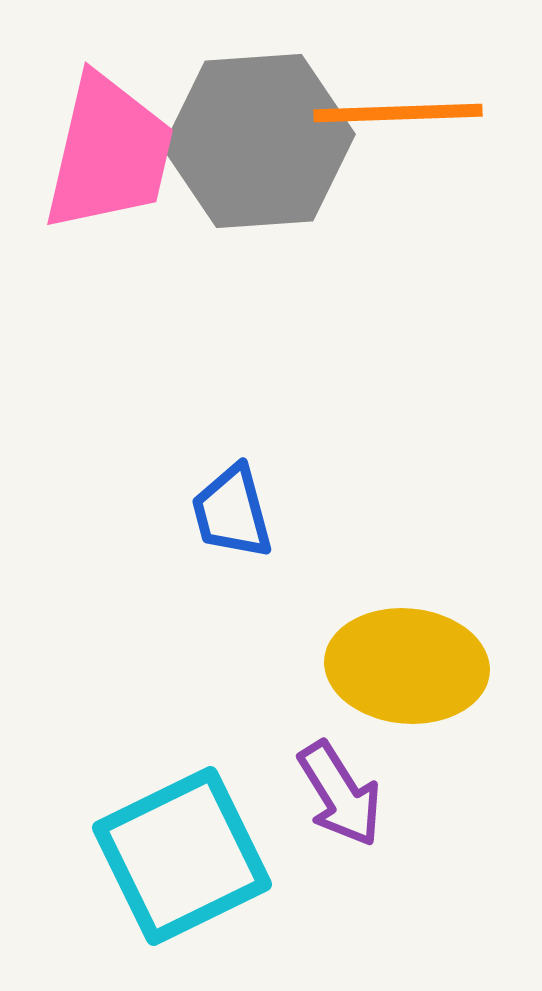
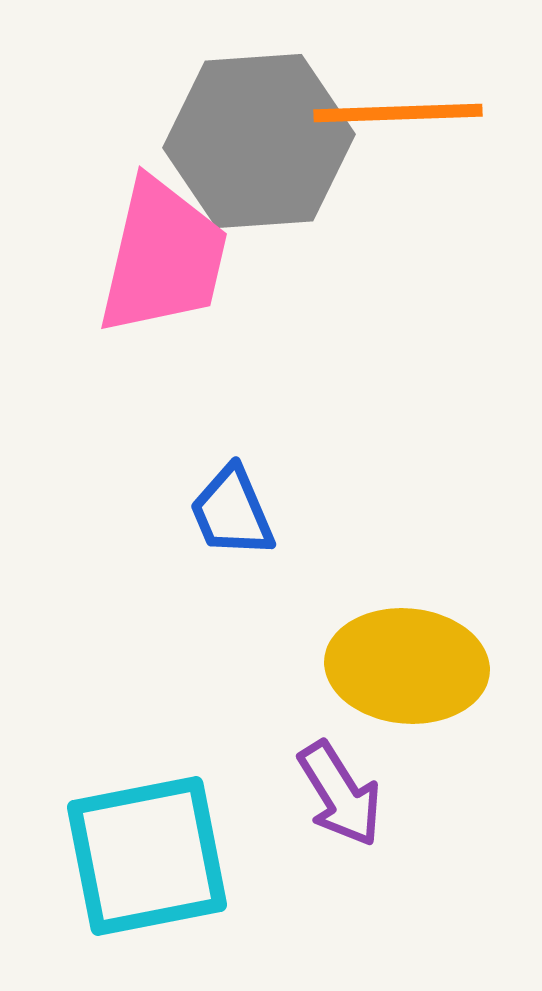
pink trapezoid: moved 54 px right, 104 px down
blue trapezoid: rotated 8 degrees counterclockwise
cyan square: moved 35 px left; rotated 15 degrees clockwise
